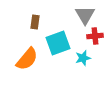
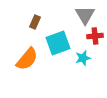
brown rectangle: rotated 16 degrees clockwise
